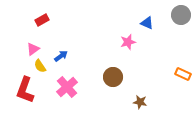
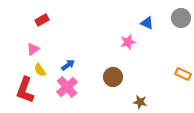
gray circle: moved 3 px down
blue arrow: moved 7 px right, 9 px down
yellow semicircle: moved 4 px down
